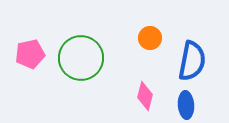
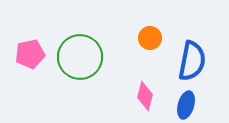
green circle: moved 1 px left, 1 px up
blue ellipse: rotated 20 degrees clockwise
